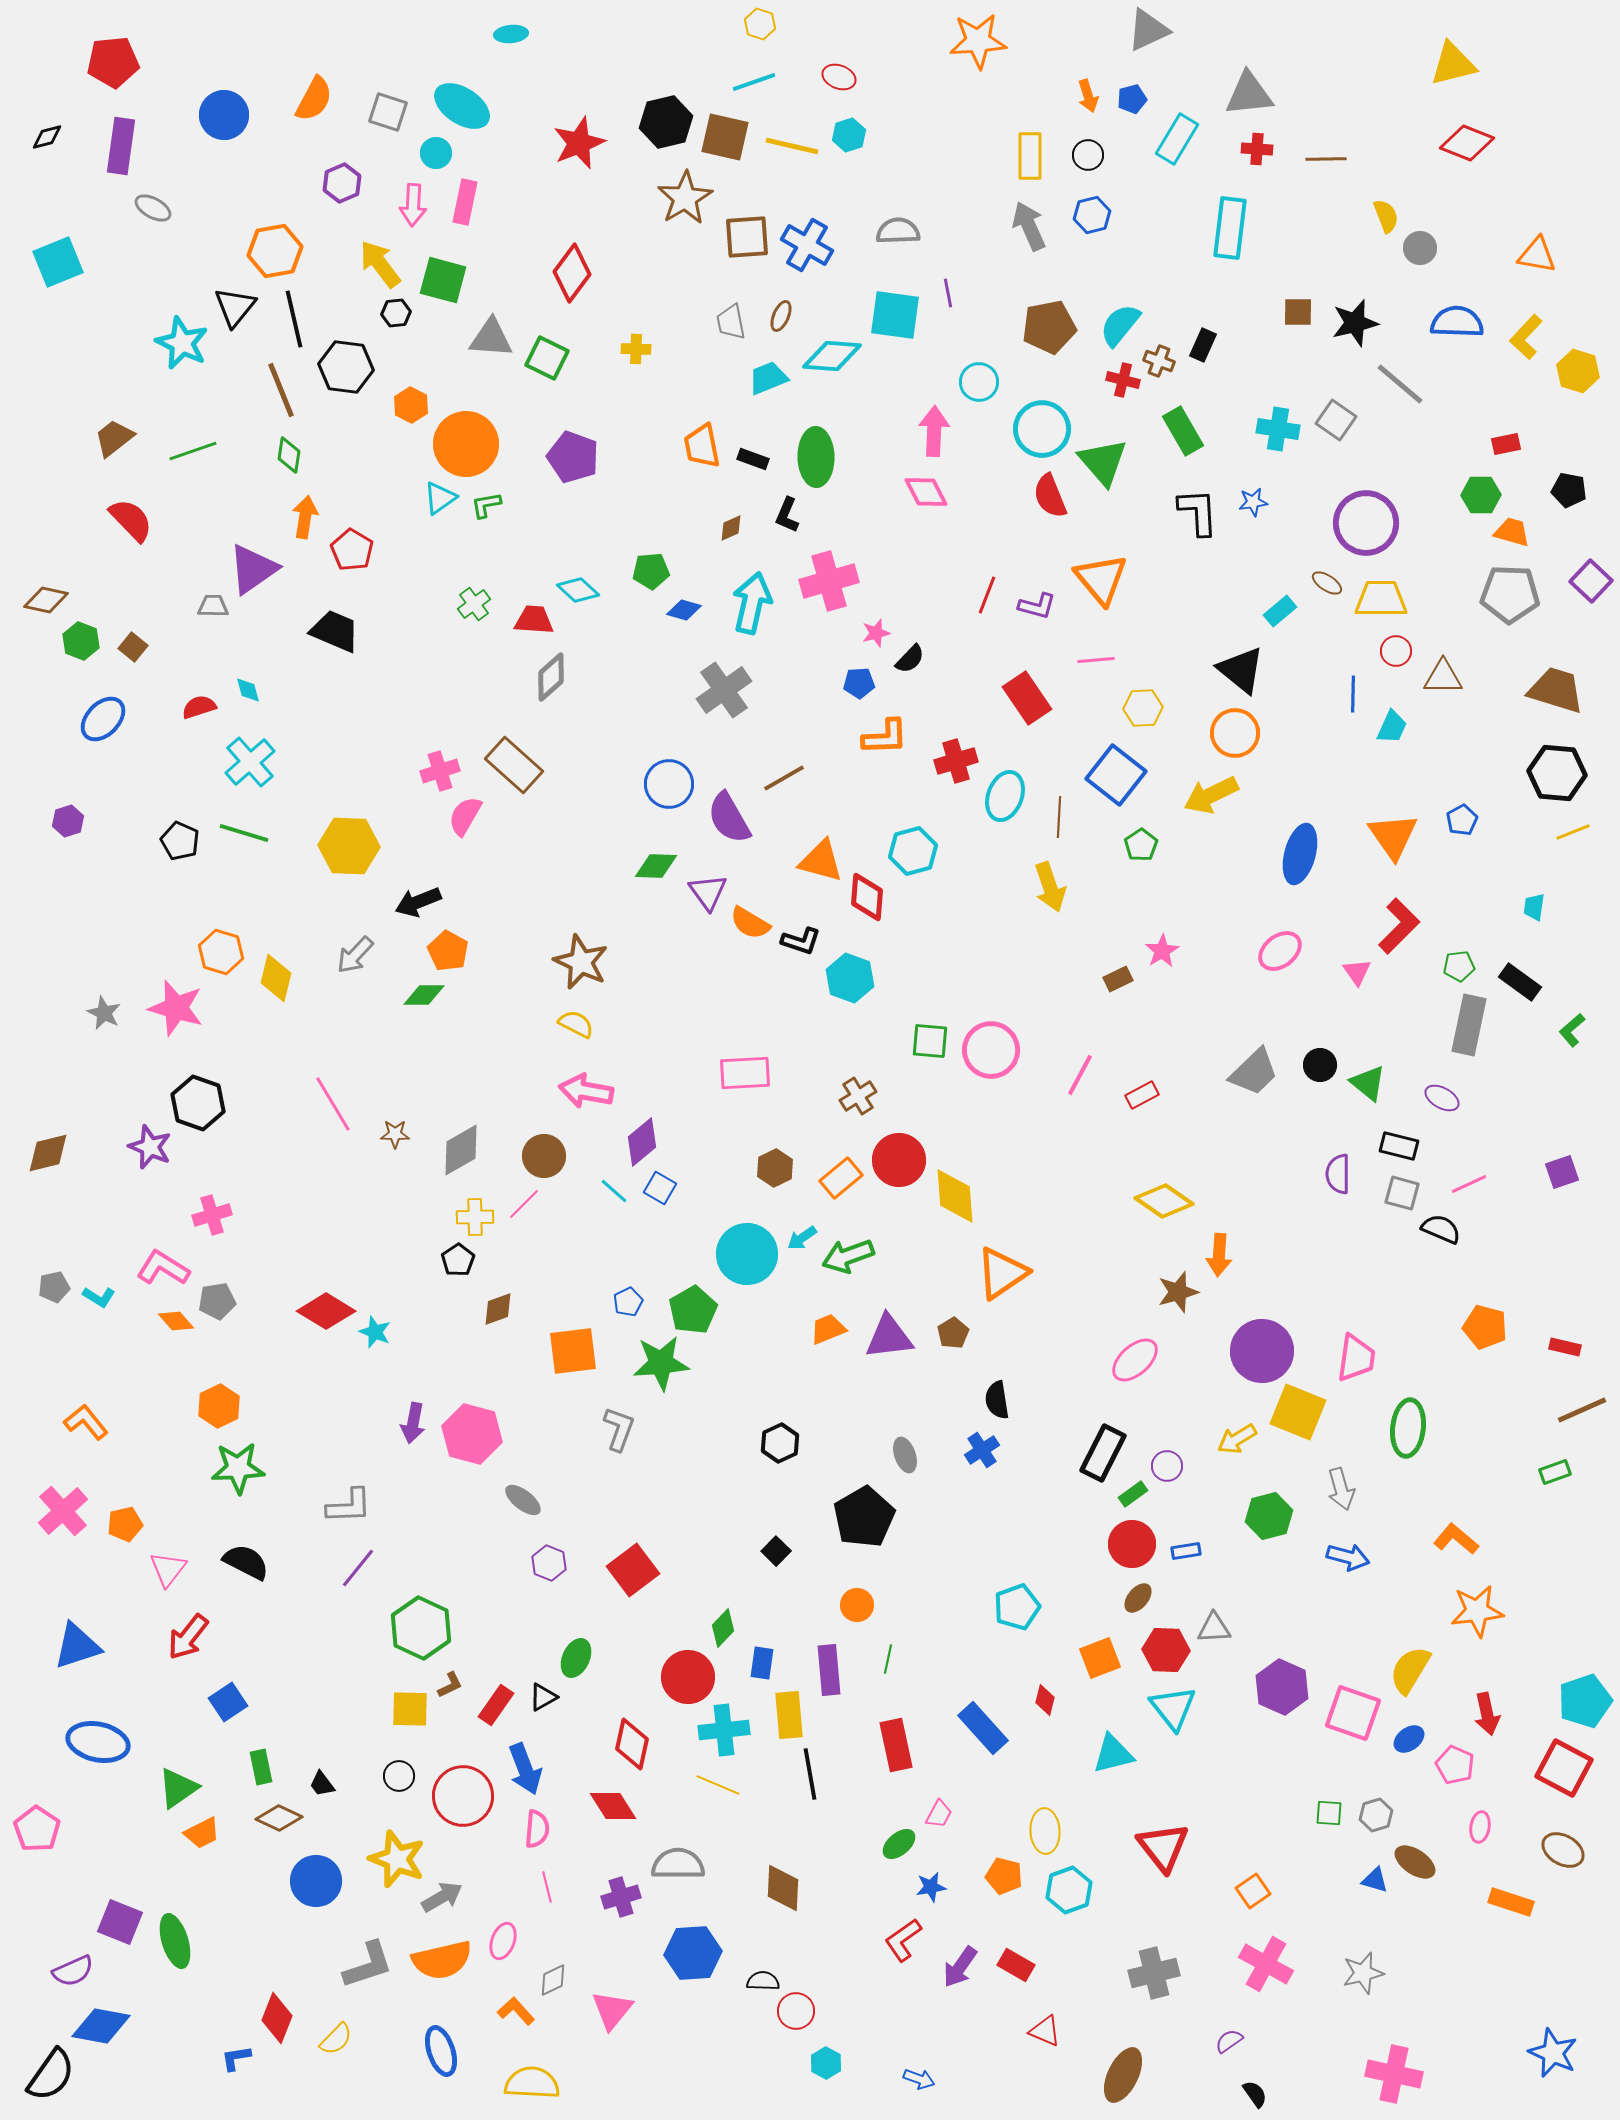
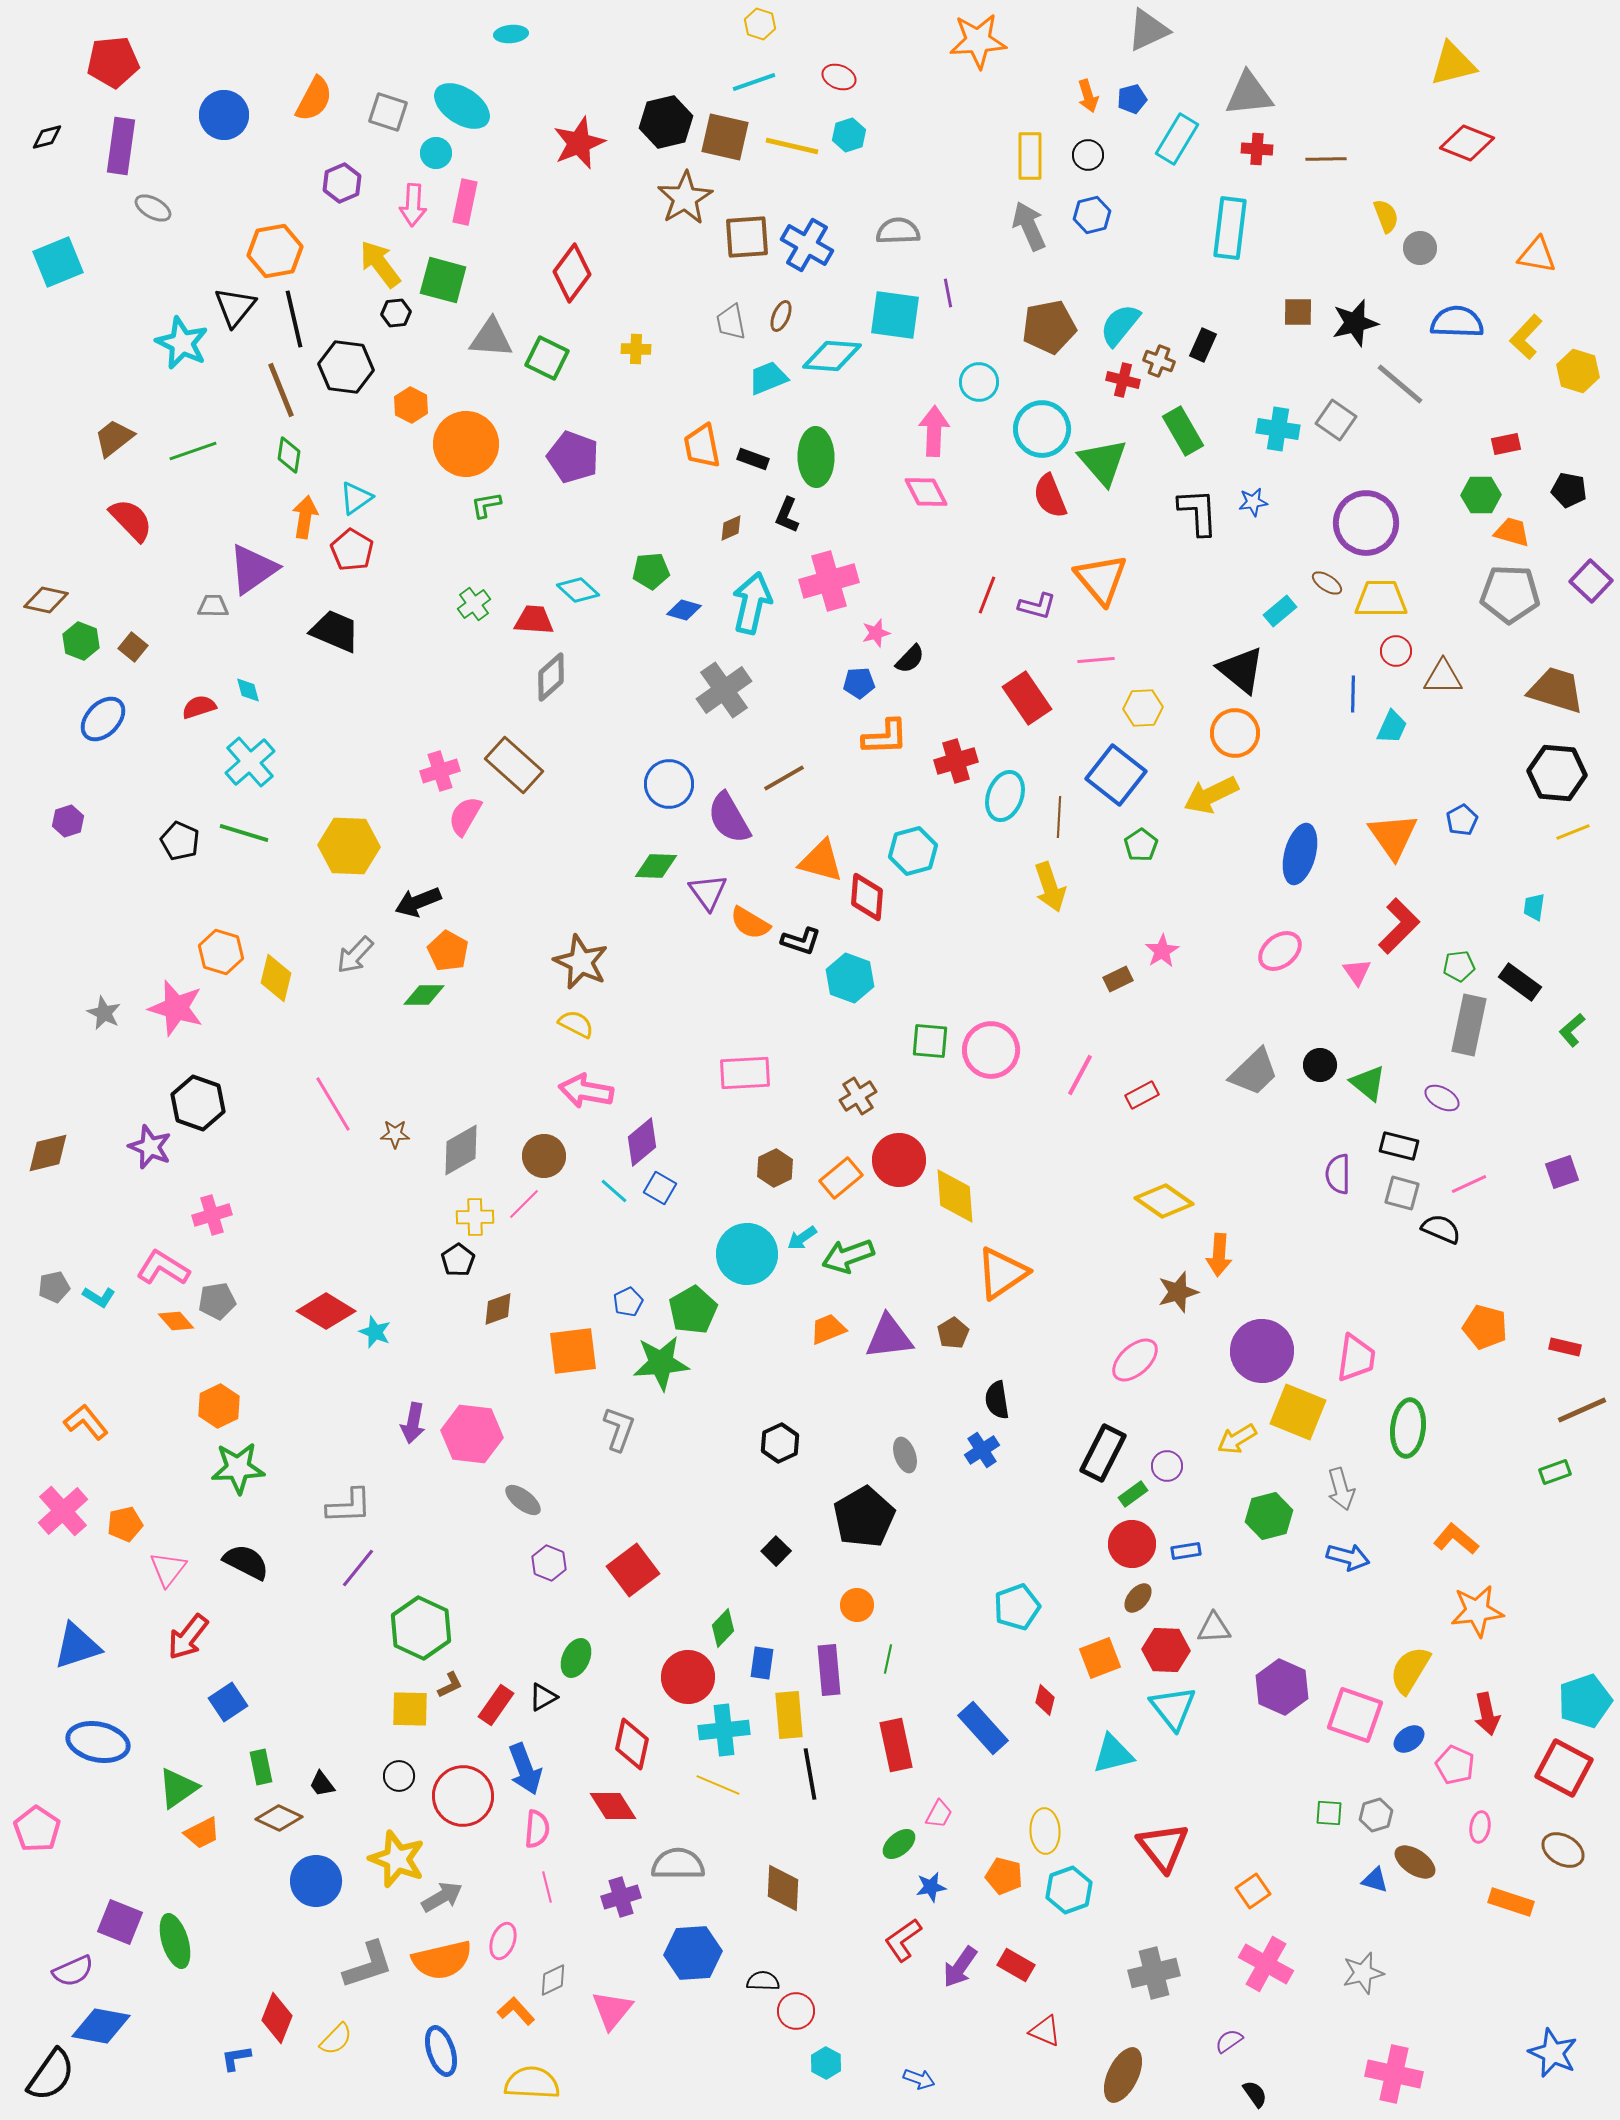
cyan triangle at (440, 498): moved 84 px left
pink hexagon at (472, 1434): rotated 8 degrees counterclockwise
pink square at (1353, 1713): moved 2 px right, 2 px down
